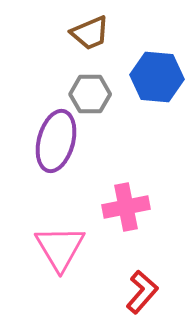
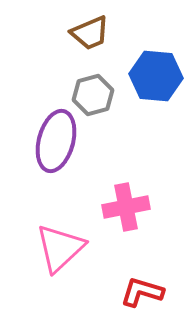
blue hexagon: moved 1 px left, 1 px up
gray hexagon: moved 3 px right, 1 px down; rotated 15 degrees counterclockwise
pink triangle: rotated 18 degrees clockwise
red L-shape: rotated 114 degrees counterclockwise
